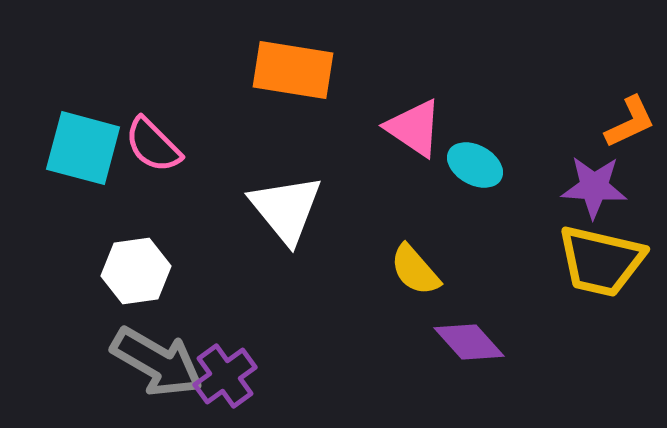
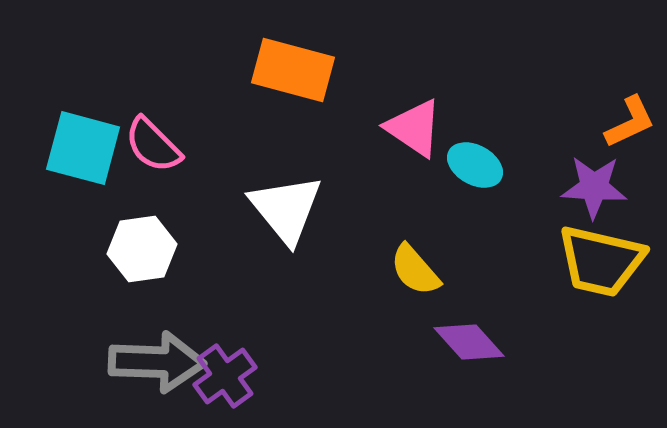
orange rectangle: rotated 6 degrees clockwise
white hexagon: moved 6 px right, 22 px up
gray arrow: rotated 28 degrees counterclockwise
